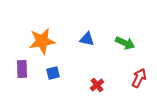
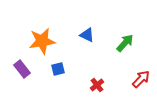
blue triangle: moved 4 px up; rotated 14 degrees clockwise
green arrow: rotated 72 degrees counterclockwise
purple rectangle: rotated 36 degrees counterclockwise
blue square: moved 5 px right, 4 px up
red arrow: moved 2 px right, 1 px down; rotated 18 degrees clockwise
